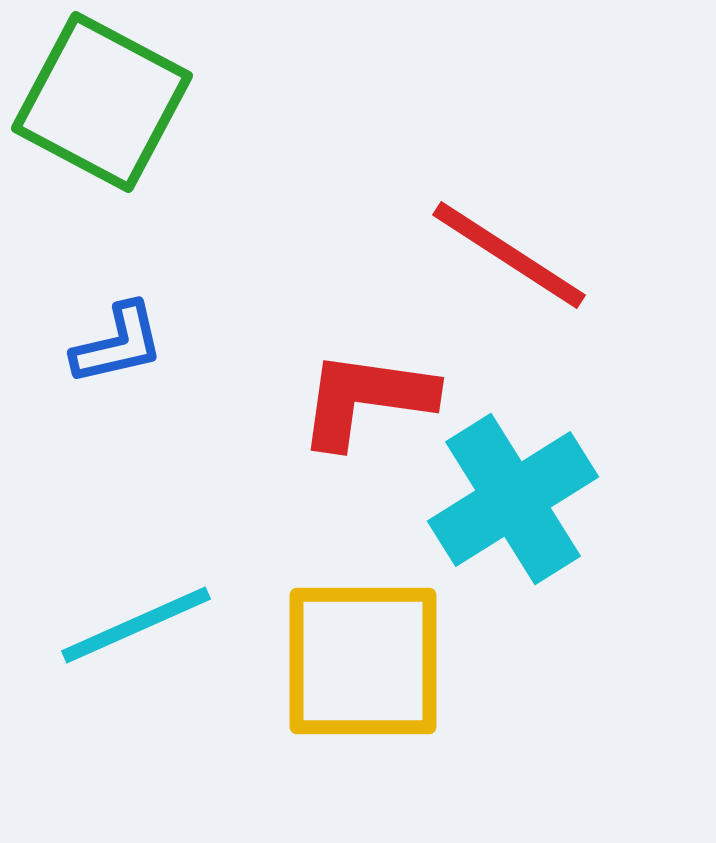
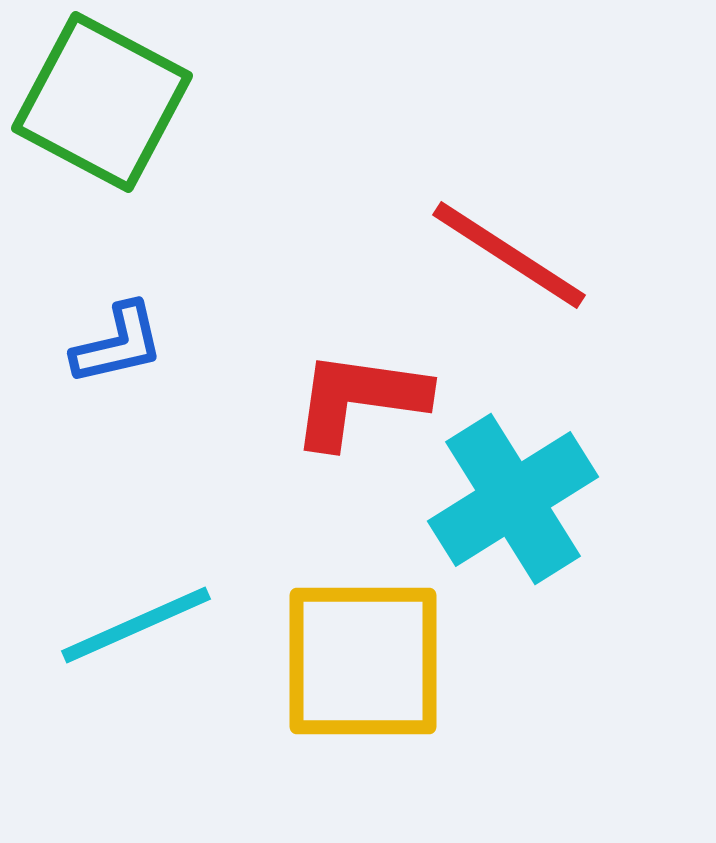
red L-shape: moved 7 px left
